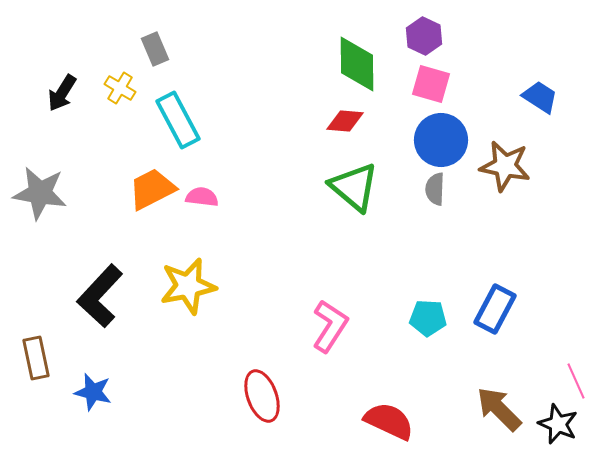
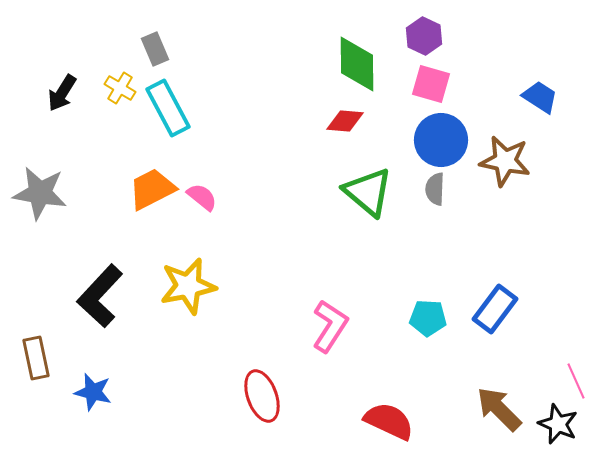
cyan rectangle: moved 10 px left, 12 px up
brown star: moved 5 px up
green triangle: moved 14 px right, 5 px down
pink semicircle: rotated 32 degrees clockwise
blue rectangle: rotated 9 degrees clockwise
